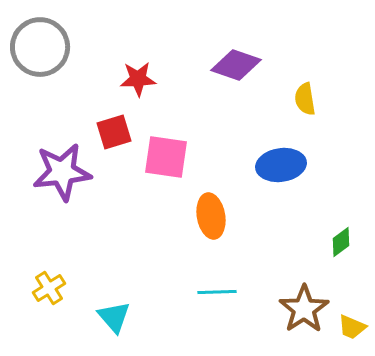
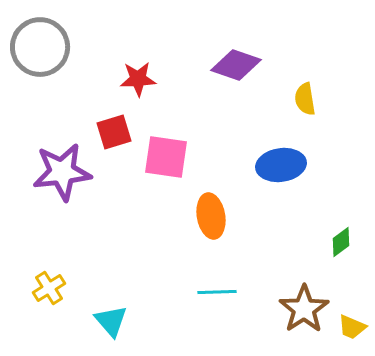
cyan triangle: moved 3 px left, 4 px down
